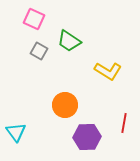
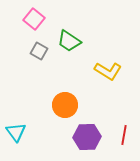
pink square: rotated 15 degrees clockwise
red line: moved 12 px down
